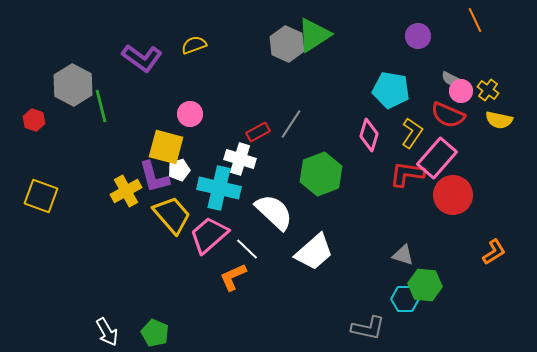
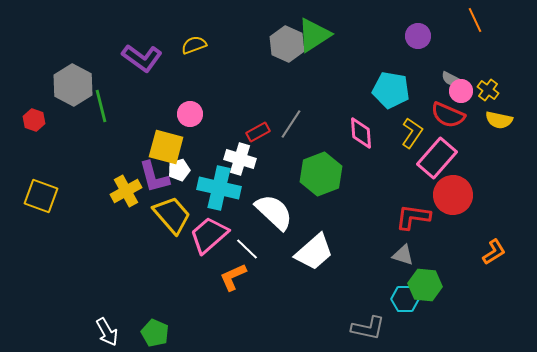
pink diamond at (369, 135): moved 8 px left, 2 px up; rotated 20 degrees counterclockwise
red L-shape at (407, 174): moved 6 px right, 43 px down
